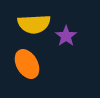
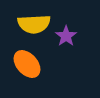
orange ellipse: rotated 12 degrees counterclockwise
